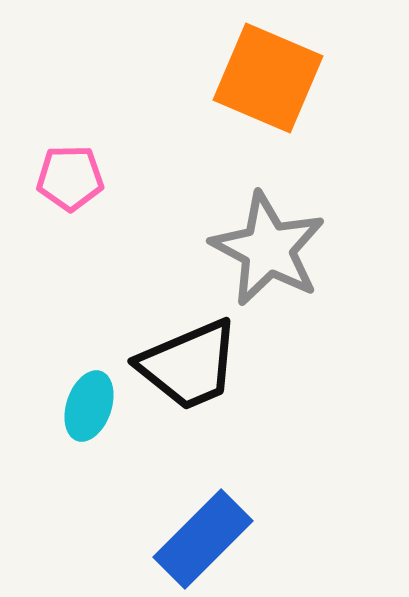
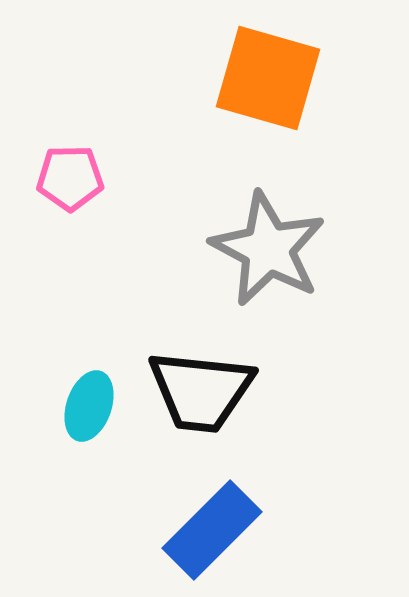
orange square: rotated 7 degrees counterclockwise
black trapezoid: moved 12 px right, 26 px down; rotated 29 degrees clockwise
blue rectangle: moved 9 px right, 9 px up
